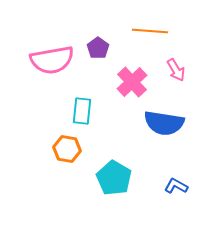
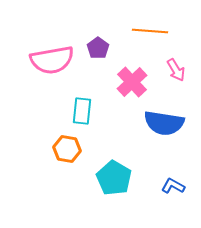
blue L-shape: moved 3 px left
